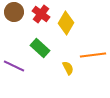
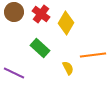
purple line: moved 7 px down
